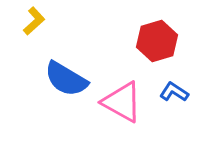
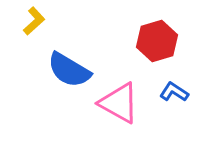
blue semicircle: moved 3 px right, 9 px up
pink triangle: moved 3 px left, 1 px down
